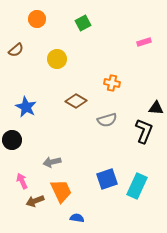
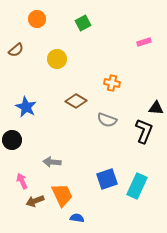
gray semicircle: rotated 36 degrees clockwise
gray arrow: rotated 18 degrees clockwise
orange trapezoid: moved 1 px right, 4 px down
